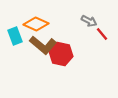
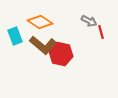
orange diamond: moved 4 px right, 2 px up; rotated 10 degrees clockwise
red line: moved 1 px left, 2 px up; rotated 24 degrees clockwise
